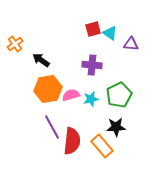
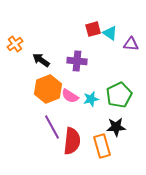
purple cross: moved 15 px left, 4 px up
orange hexagon: rotated 12 degrees counterclockwise
pink semicircle: moved 1 px left, 1 px down; rotated 132 degrees counterclockwise
orange rectangle: rotated 25 degrees clockwise
